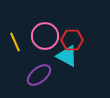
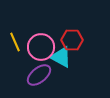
pink circle: moved 4 px left, 11 px down
cyan triangle: moved 6 px left, 1 px down
